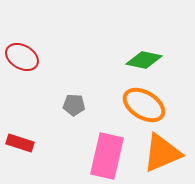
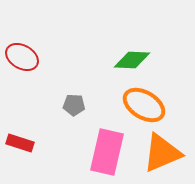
green diamond: moved 12 px left; rotated 9 degrees counterclockwise
pink rectangle: moved 4 px up
